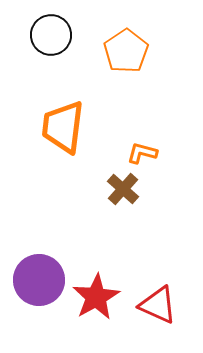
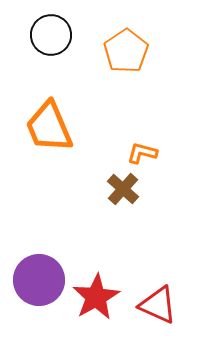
orange trapezoid: moved 14 px left; rotated 30 degrees counterclockwise
